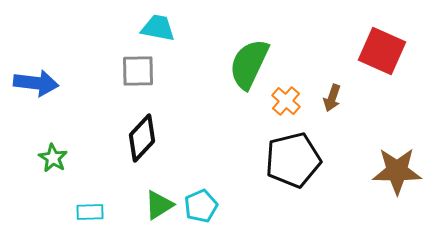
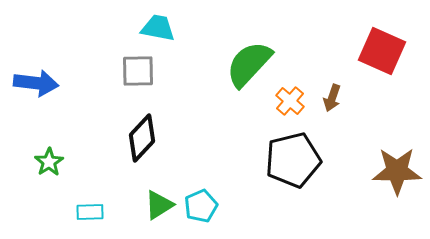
green semicircle: rotated 18 degrees clockwise
orange cross: moved 4 px right
green star: moved 4 px left, 4 px down; rotated 8 degrees clockwise
